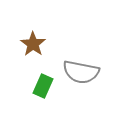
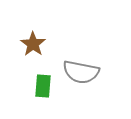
green rectangle: rotated 20 degrees counterclockwise
